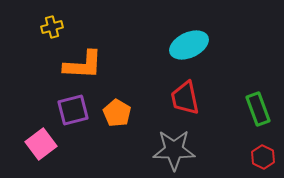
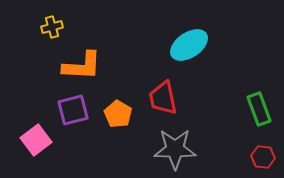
cyan ellipse: rotated 9 degrees counterclockwise
orange L-shape: moved 1 px left, 1 px down
red trapezoid: moved 22 px left
green rectangle: moved 1 px right
orange pentagon: moved 1 px right, 1 px down
pink square: moved 5 px left, 4 px up
gray star: moved 1 px right, 1 px up
red hexagon: rotated 20 degrees counterclockwise
